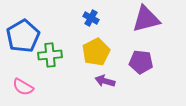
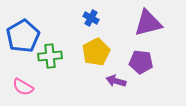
purple triangle: moved 2 px right, 4 px down
green cross: moved 1 px down
purple arrow: moved 11 px right
